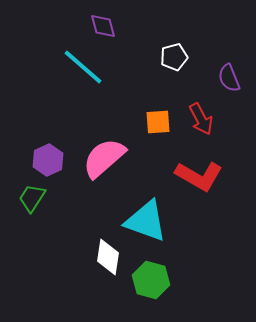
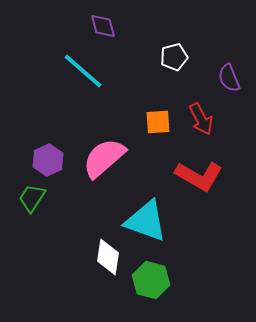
cyan line: moved 4 px down
